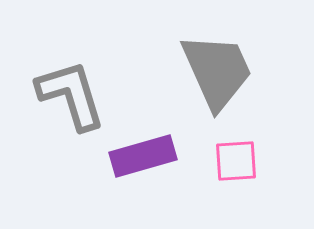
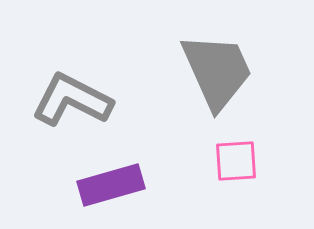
gray L-shape: moved 1 px right, 5 px down; rotated 46 degrees counterclockwise
purple rectangle: moved 32 px left, 29 px down
